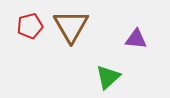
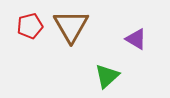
purple triangle: rotated 25 degrees clockwise
green triangle: moved 1 px left, 1 px up
